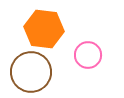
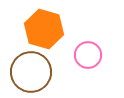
orange hexagon: rotated 9 degrees clockwise
